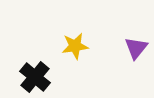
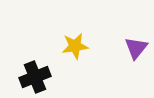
black cross: rotated 28 degrees clockwise
